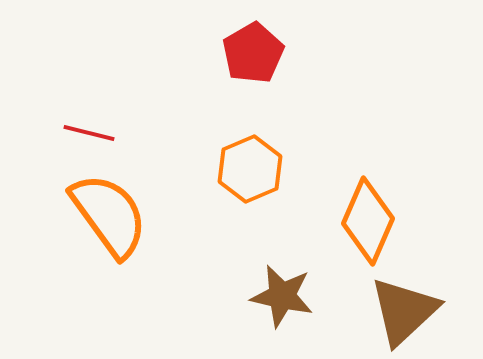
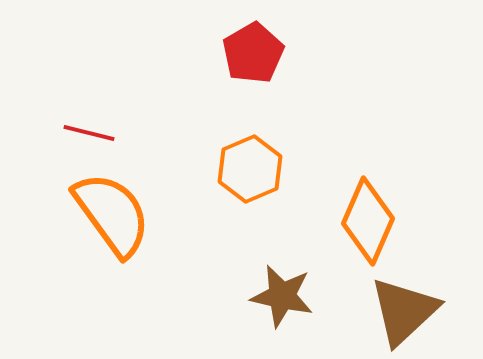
orange semicircle: moved 3 px right, 1 px up
